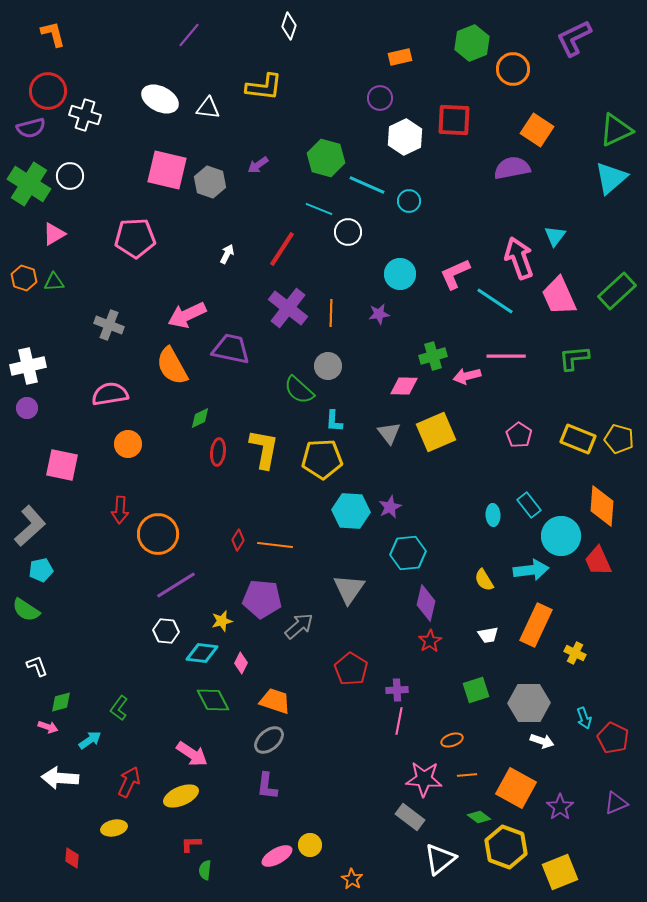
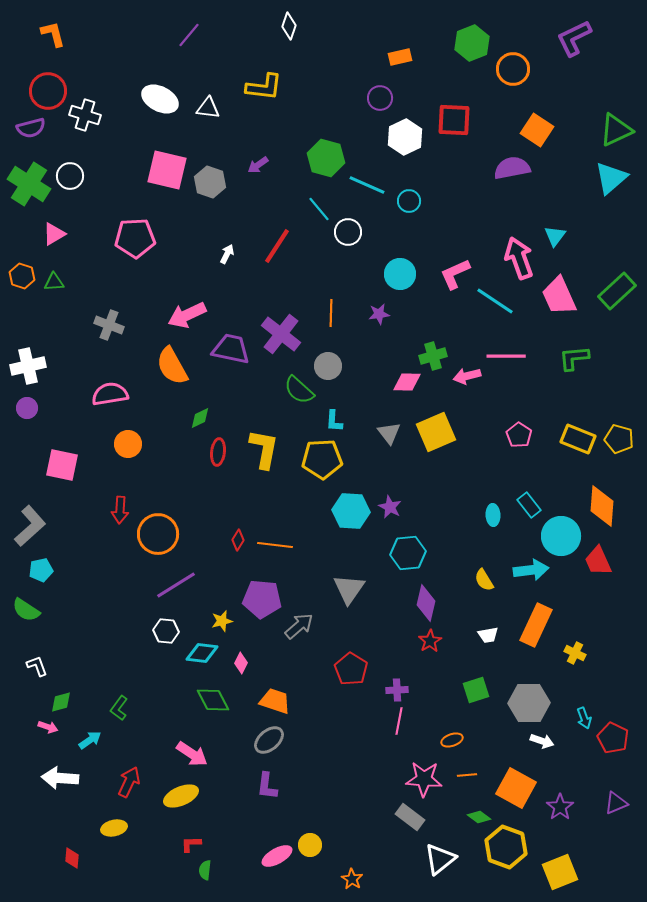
cyan line at (319, 209): rotated 28 degrees clockwise
red line at (282, 249): moved 5 px left, 3 px up
orange hexagon at (24, 278): moved 2 px left, 2 px up
purple cross at (288, 308): moved 7 px left, 26 px down
pink diamond at (404, 386): moved 3 px right, 4 px up
purple star at (390, 507): rotated 20 degrees counterclockwise
